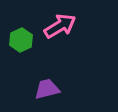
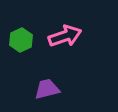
pink arrow: moved 5 px right, 10 px down; rotated 12 degrees clockwise
